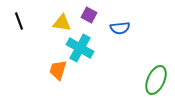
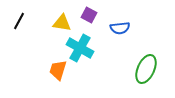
black line: rotated 48 degrees clockwise
green ellipse: moved 10 px left, 11 px up
